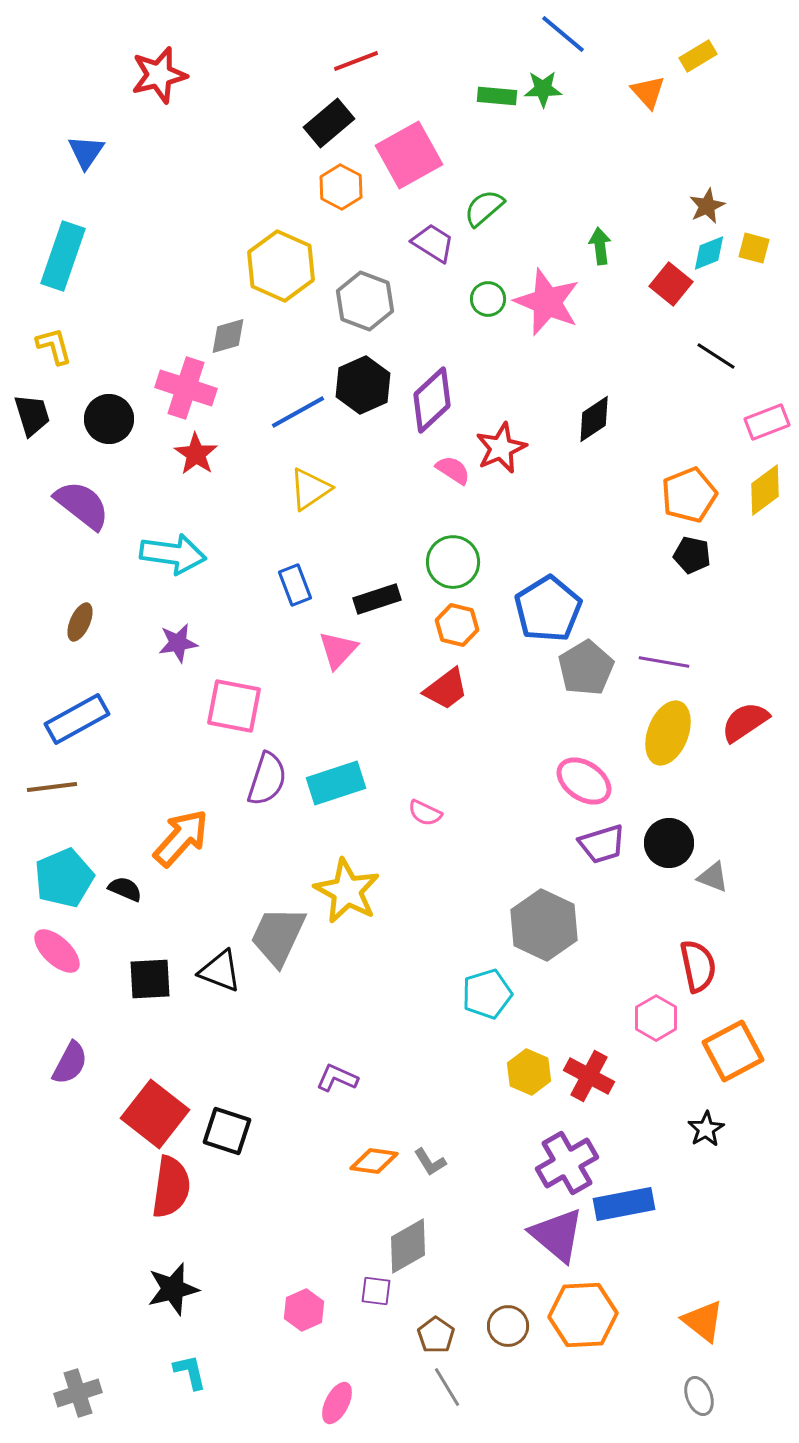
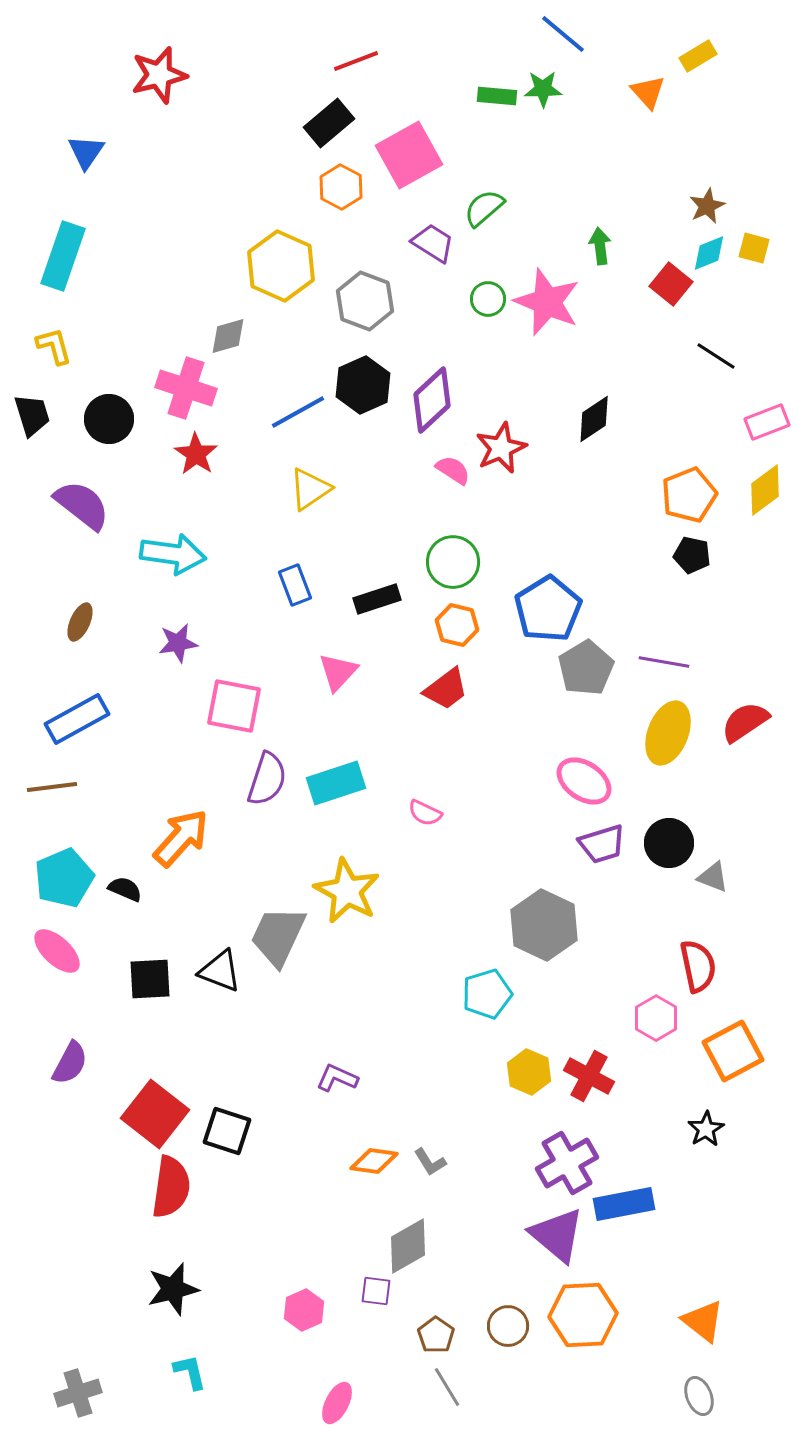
pink triangle at (338, 650): moved 22 px down
